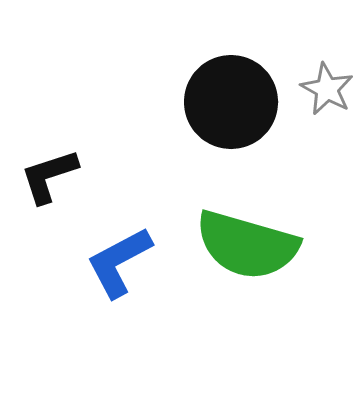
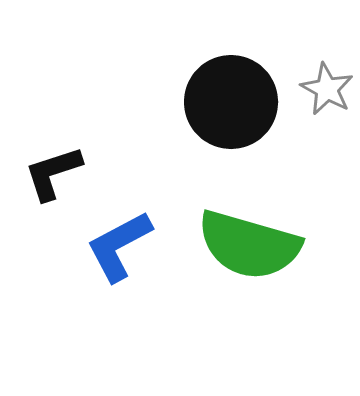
black L-shape: moved 4 px right, 3 px up
green semicircle: moved 2 px right
blue L-shape: moved 16 px up
